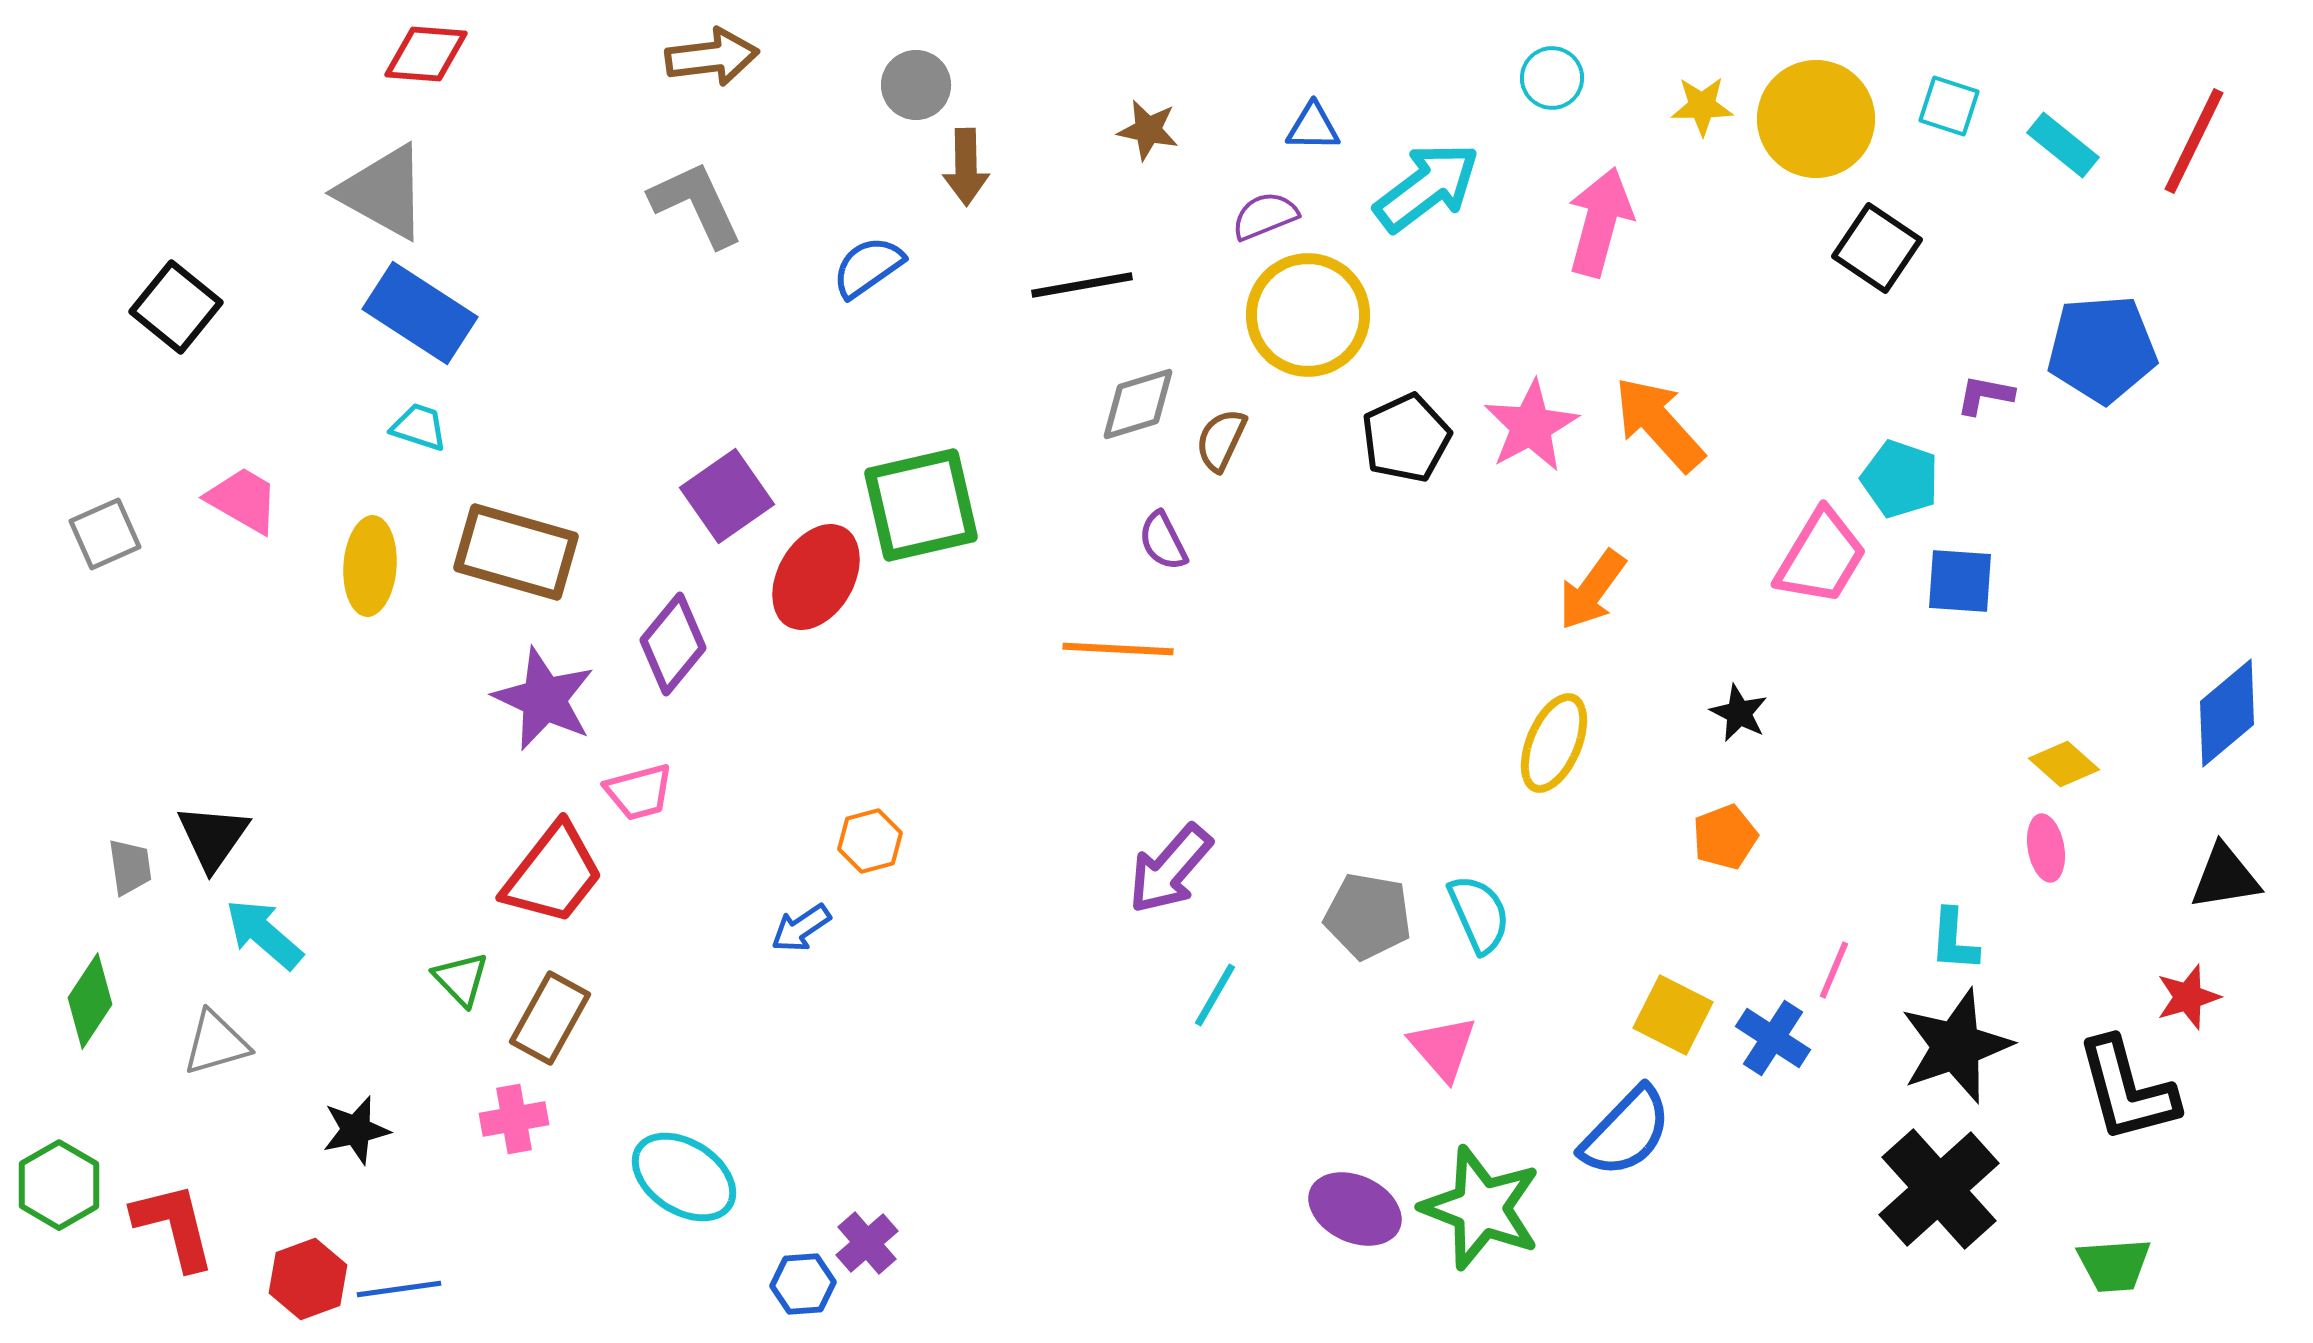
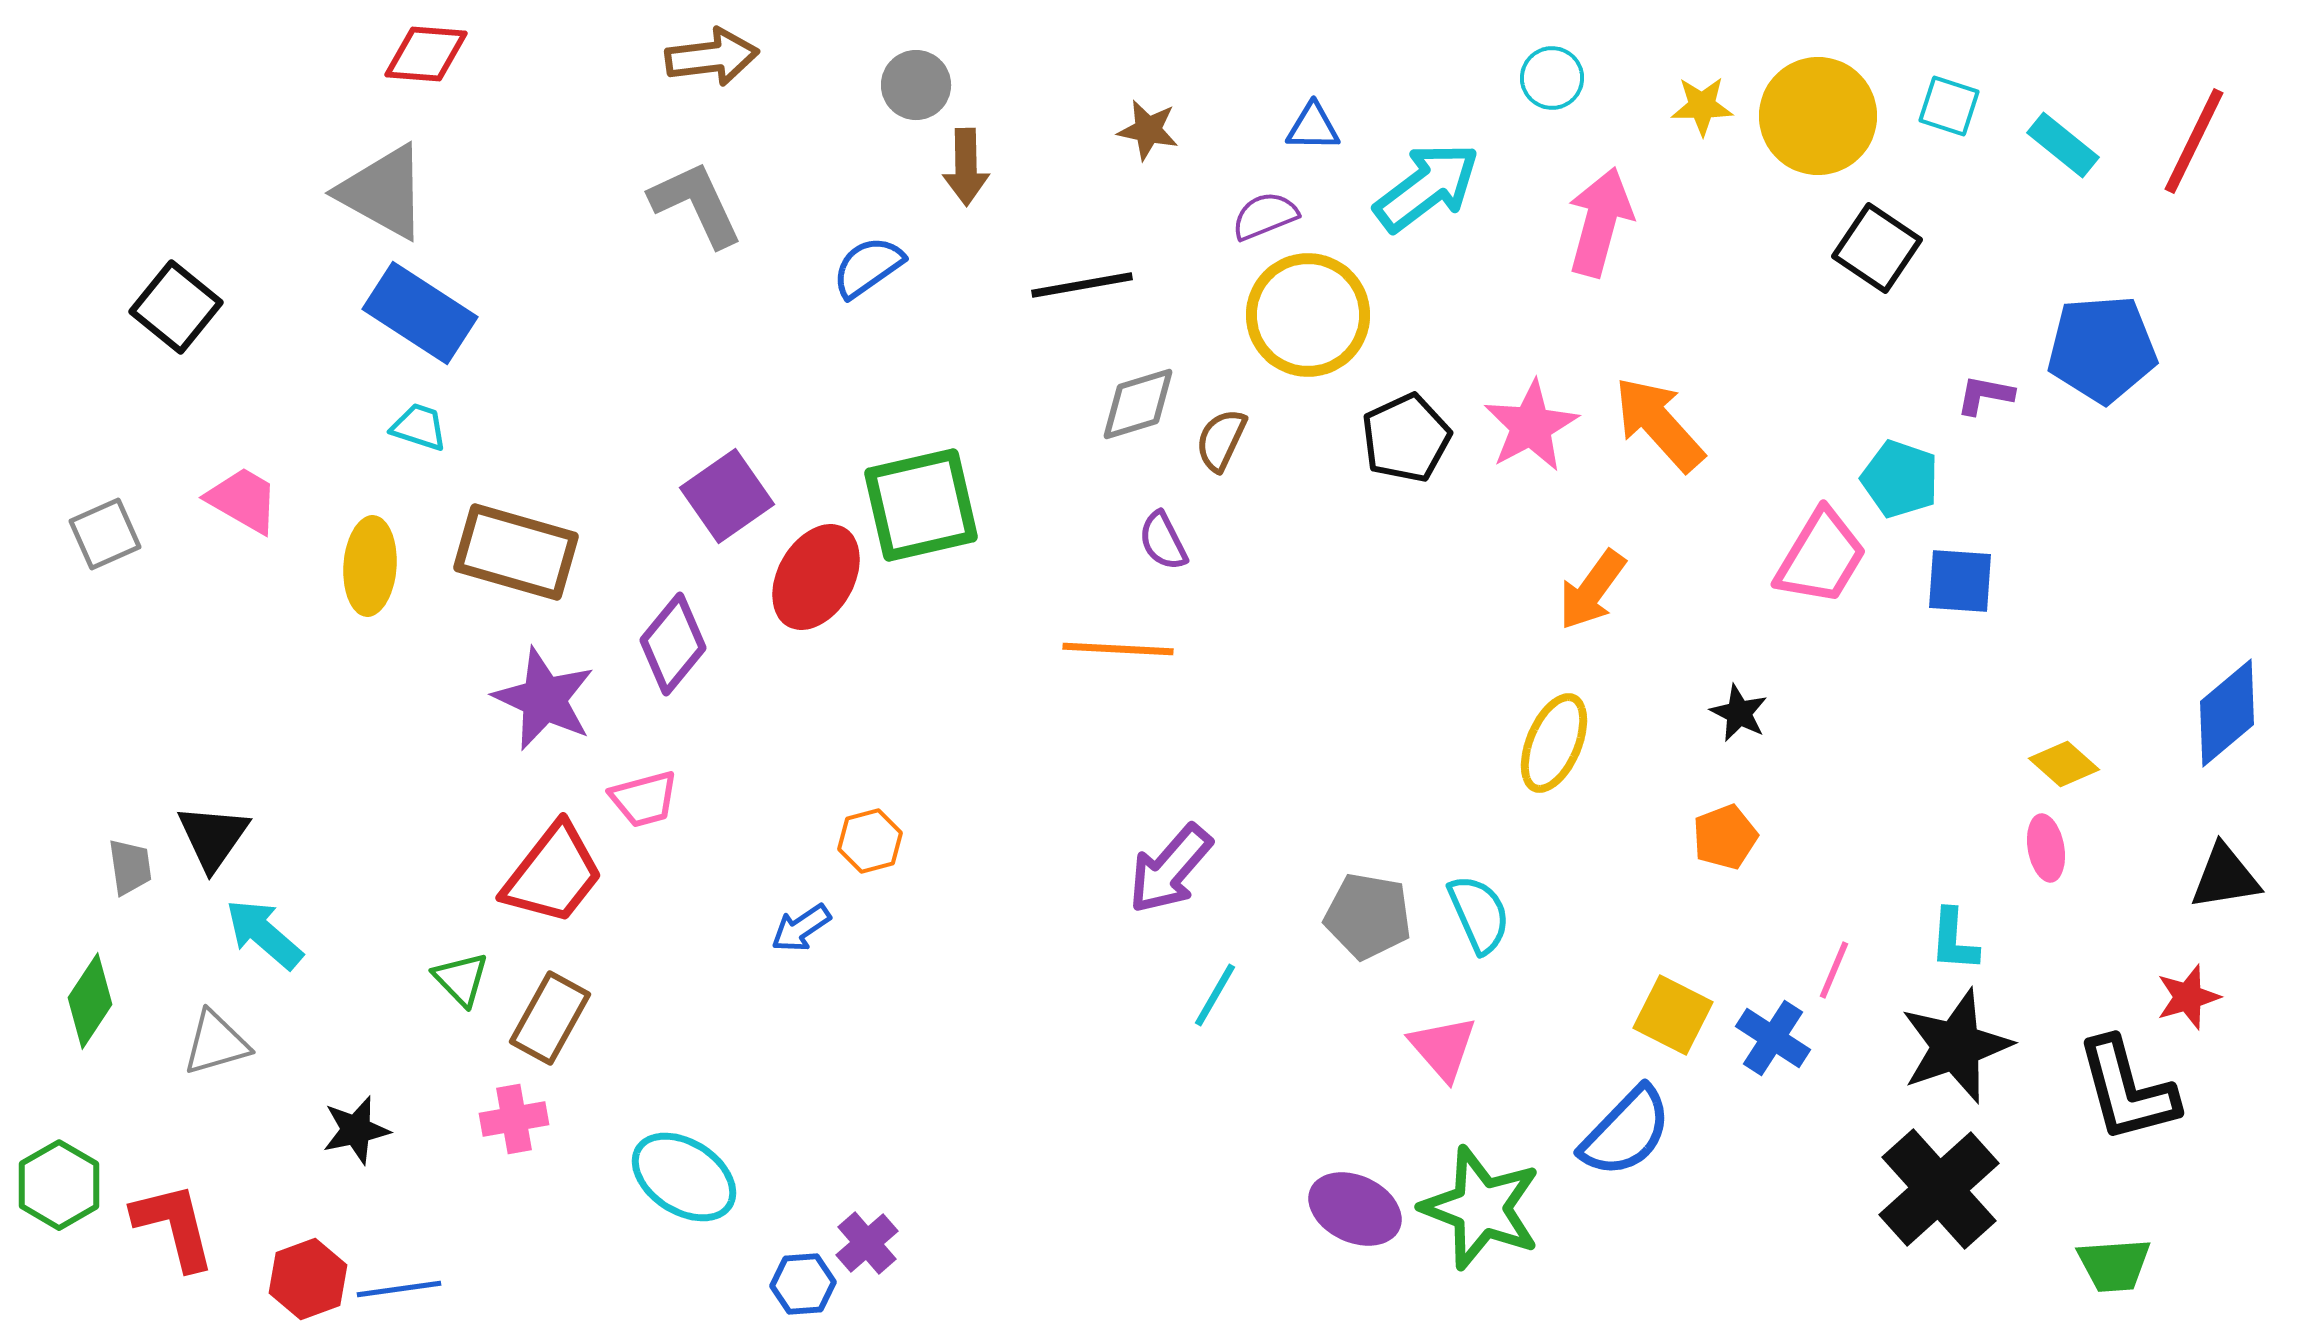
yellow circle at (1816, 119): moved 2 px right, 3 px up
pink trapezoid at (639, 792): moved 5 px right, 7 px down
